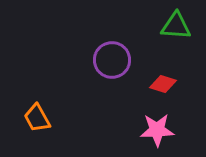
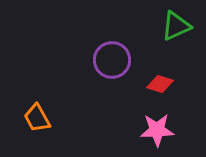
green triangle: rotated 28 degrees counterclockwise
red diamond: moved 3 px left
